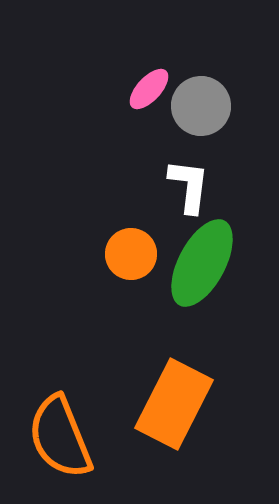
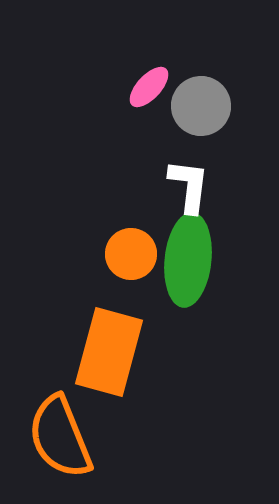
pink ellipse: moved 2 px up
green ellipse: moved 14 px left, 3 px up; rotated 22 degrees counterclockwise
orange rectangle: moved 65 px left, 52 px up; rotated 12 degrees counterclockwise
